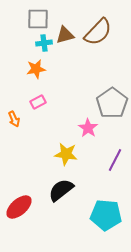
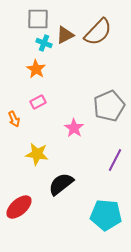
brown triangle: rotated 12 degrees counterclockwise
cyan cross: rotated 28 degrees clockwise
orange star: rotated 30 degrees counterclockwise
gray pentagon: moved 3 px left, 3 px down; rotated 12 degrees clockwise
pink star: moved 14 px left
yellow star: moved 29 px left
black semicircle: moved 6 px up
